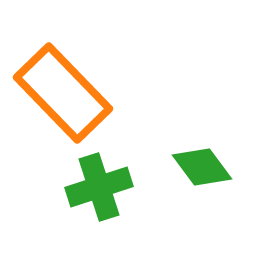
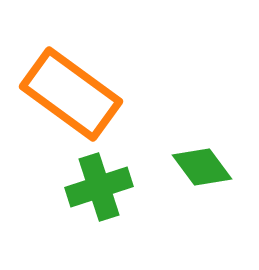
orange rectangle: moved 8 px right, 1 px down; rotated 10 degrees counterclockwise
